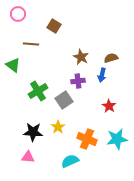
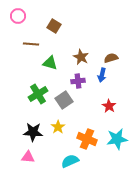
pink circle: moved 2 px down
green triangle: moved 37 px right, 2 px up; rotated 21 degrees counterclockwise
green cross: moved 3 px down
